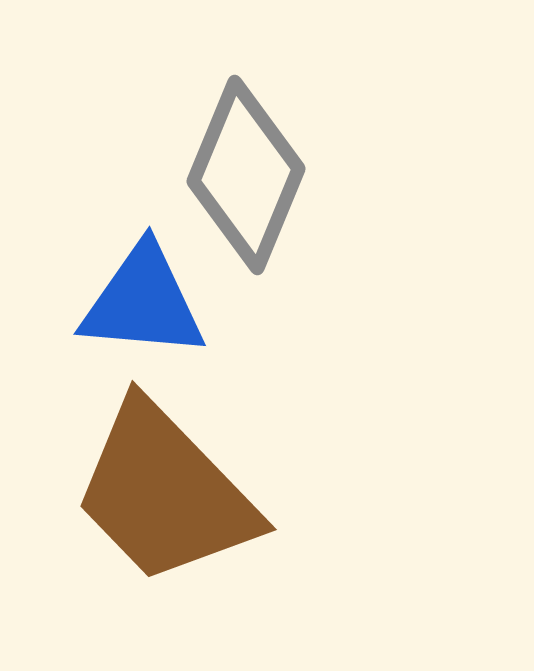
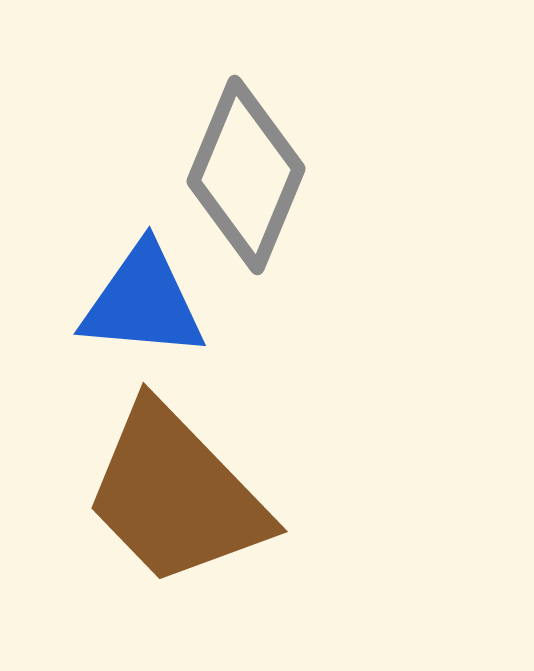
brown trapezoid: moved 11 px right, 2 px down
